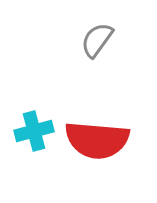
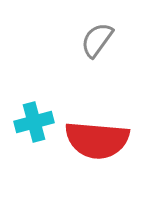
cyan cross: moved 9 px up
